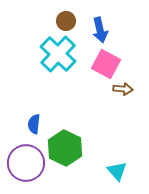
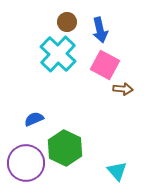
brown circle: moved 1 px right, 1 px down
pink square: moved 1 px left, 1 px down
blue semicircle: moved 5 px up; rotated 60 degrees clockwise
